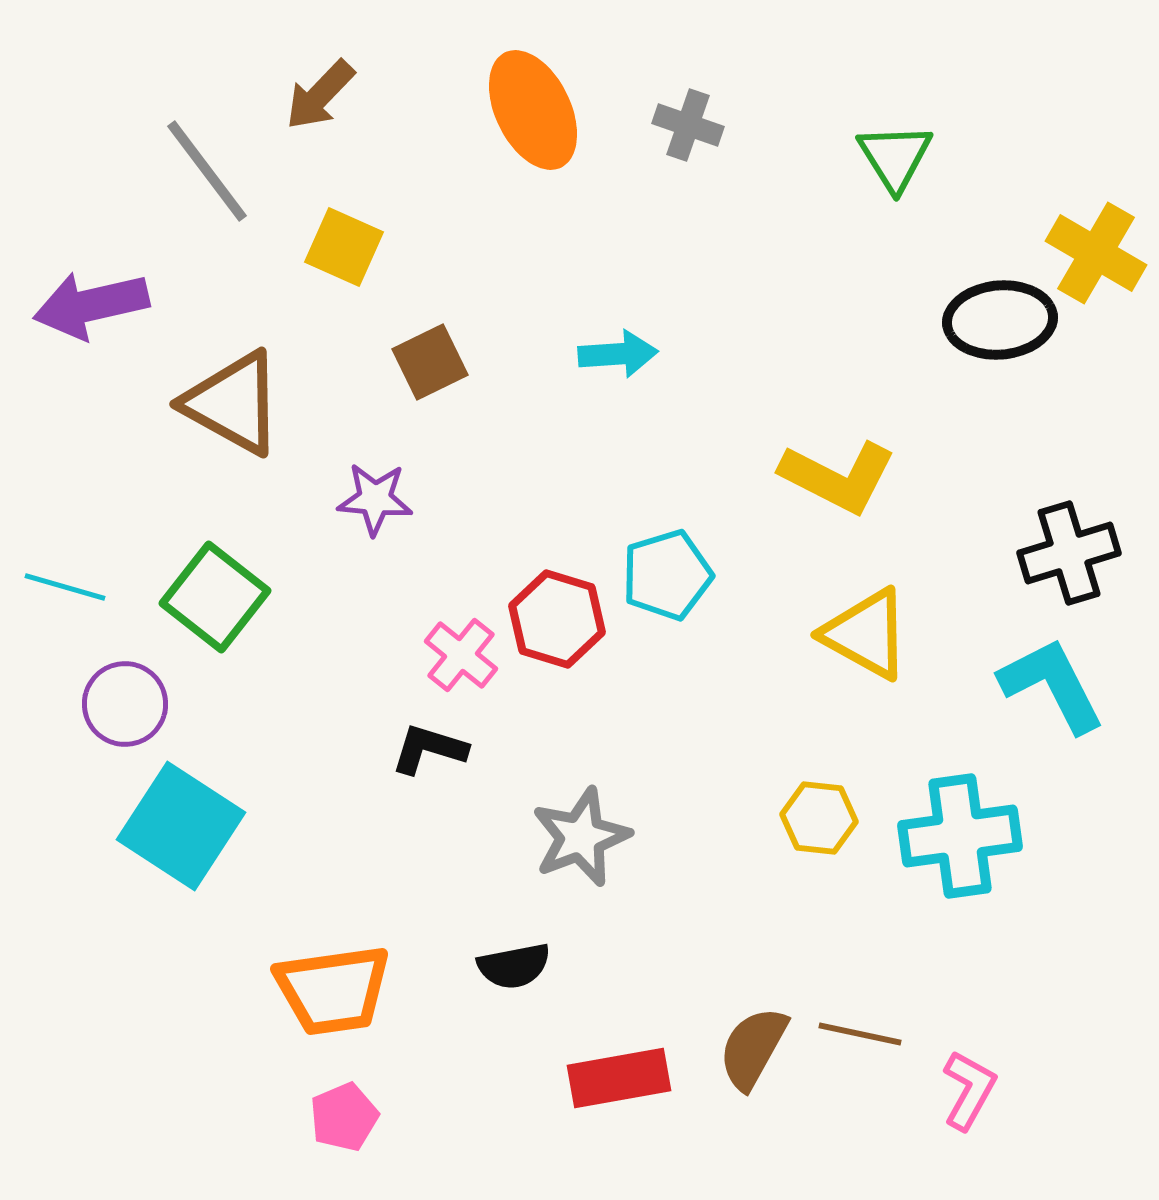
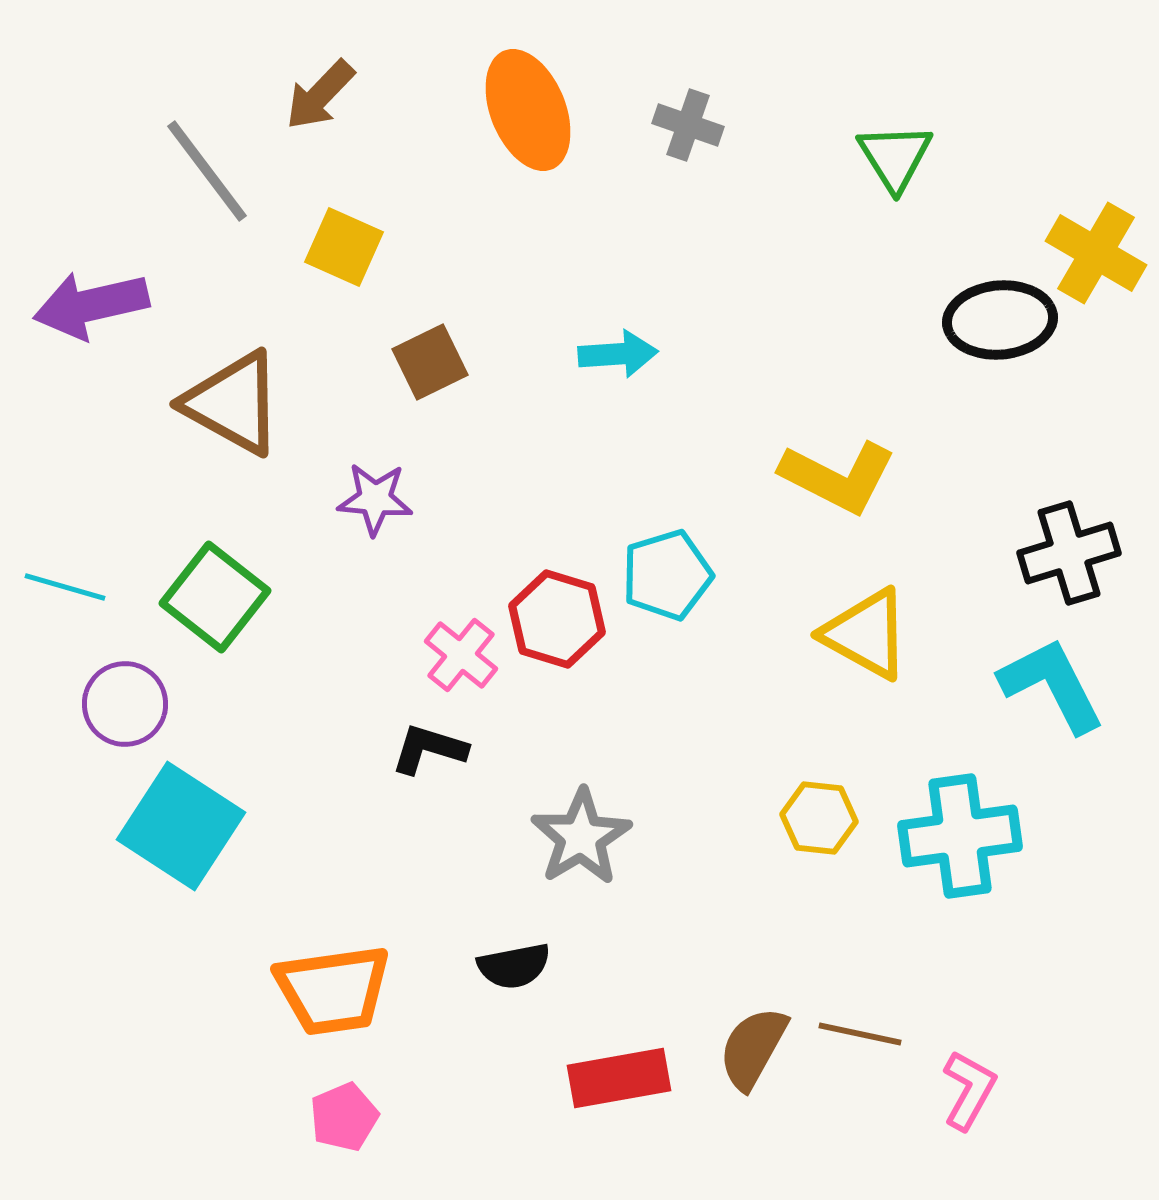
orange ellipse: moved 5 px left; rotated 4 degrees clockwise
gray star: rotated 10 degrees counterclockwise
